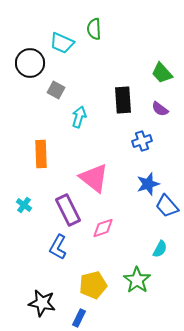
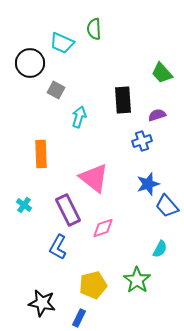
purple semicircle: moved 3 px left, 6 px down; rotated 126 degrees clockwise
